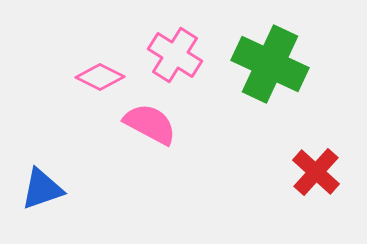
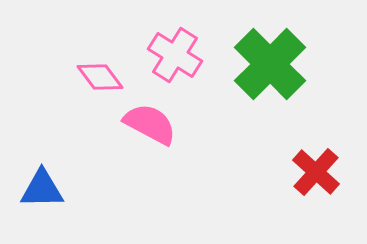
green cross: rotated 20 degrees clockwise
pink diamond: rotated 27 degrees clockwise
blue triangle: rotated 18 degrees clockwise
